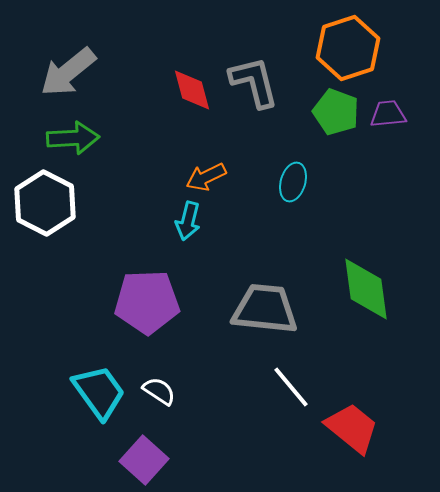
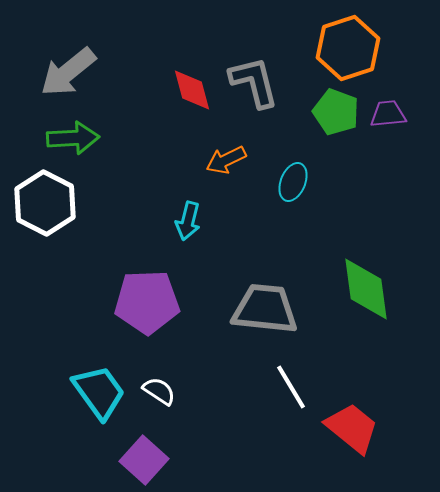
orange arrow: moved 20 px right, 17 px up
cyan ellipse: rotated 6 degrees clockwise
white line: rotated 9 degrees clockwise
